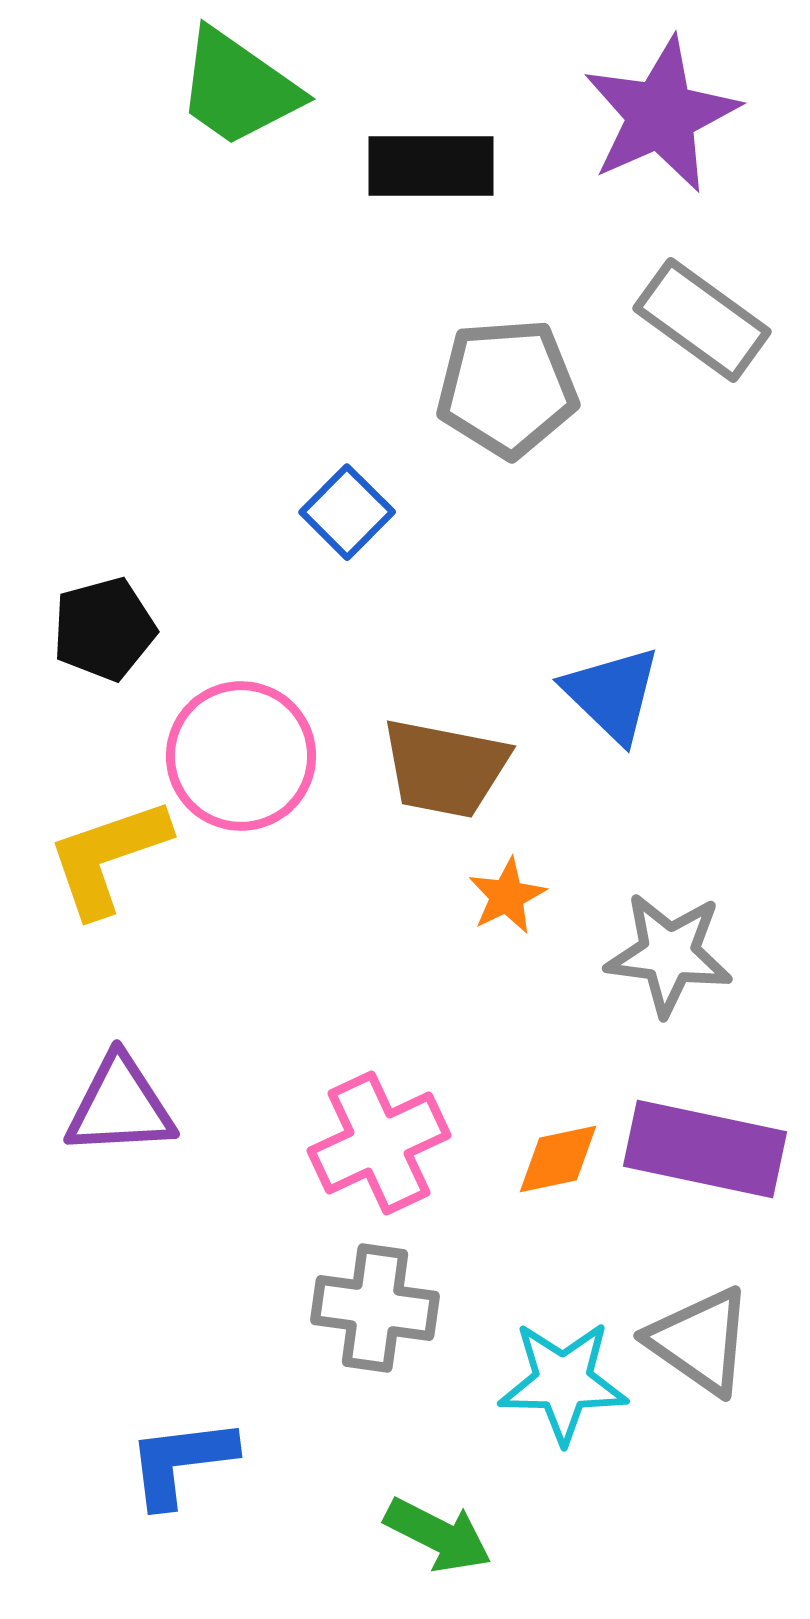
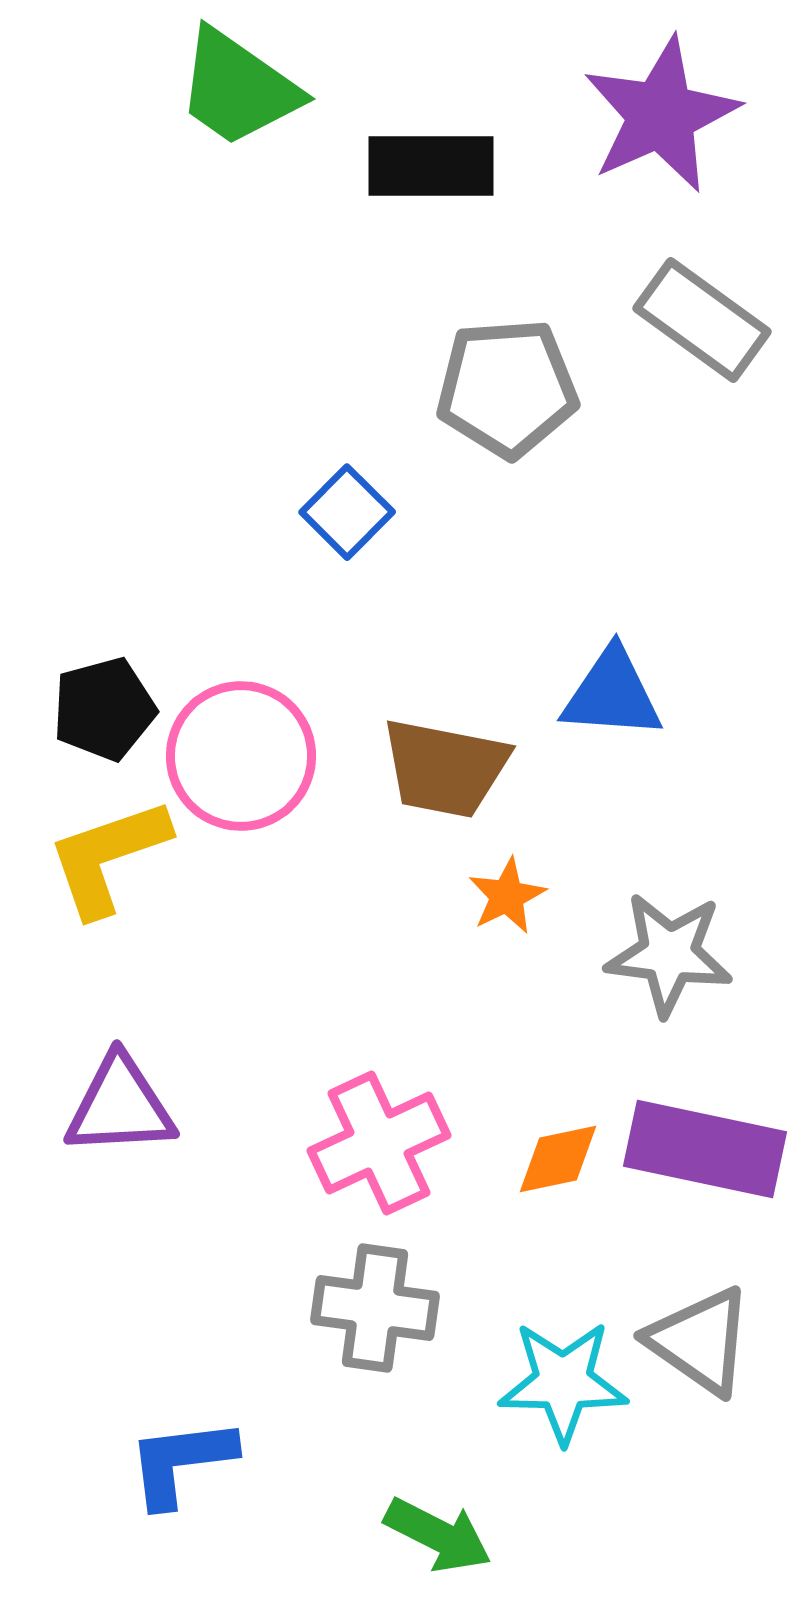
black pentagon: moved 80 px down
blue triangle: rotated 40 degrees counterclockwise
